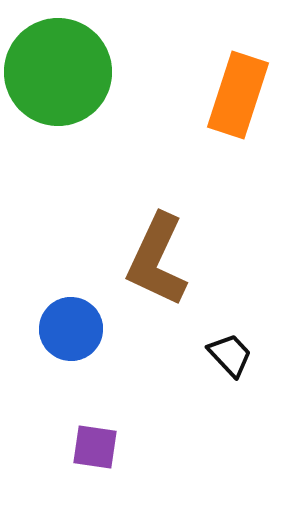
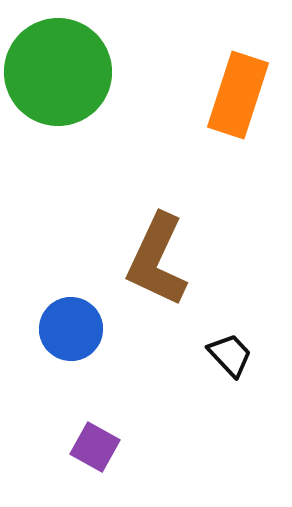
purple square: rotated 21 degrees clockwise
